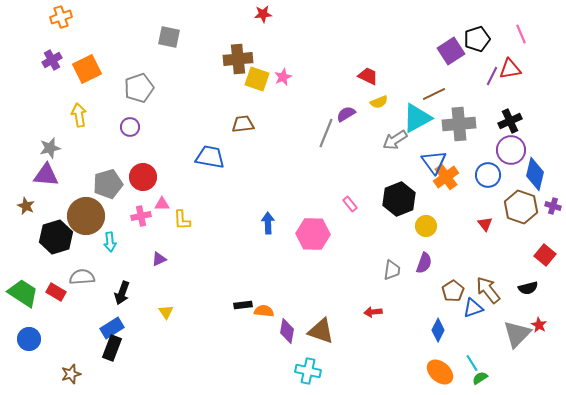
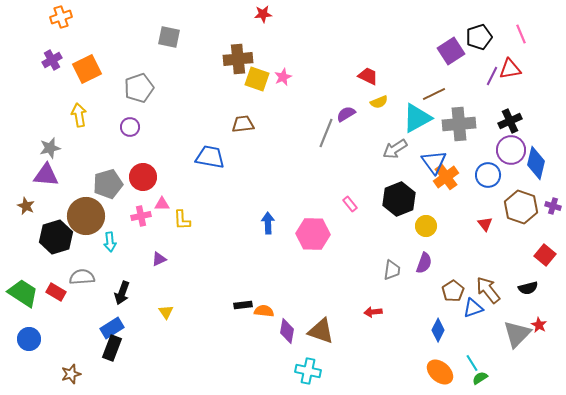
black pentagon at (477, 39): moved 2 px right, 2 px up
gray arrow at (395, 140): moved 9 px down
blue diamond at (535, 174): moved 1 px right, 11 px up
